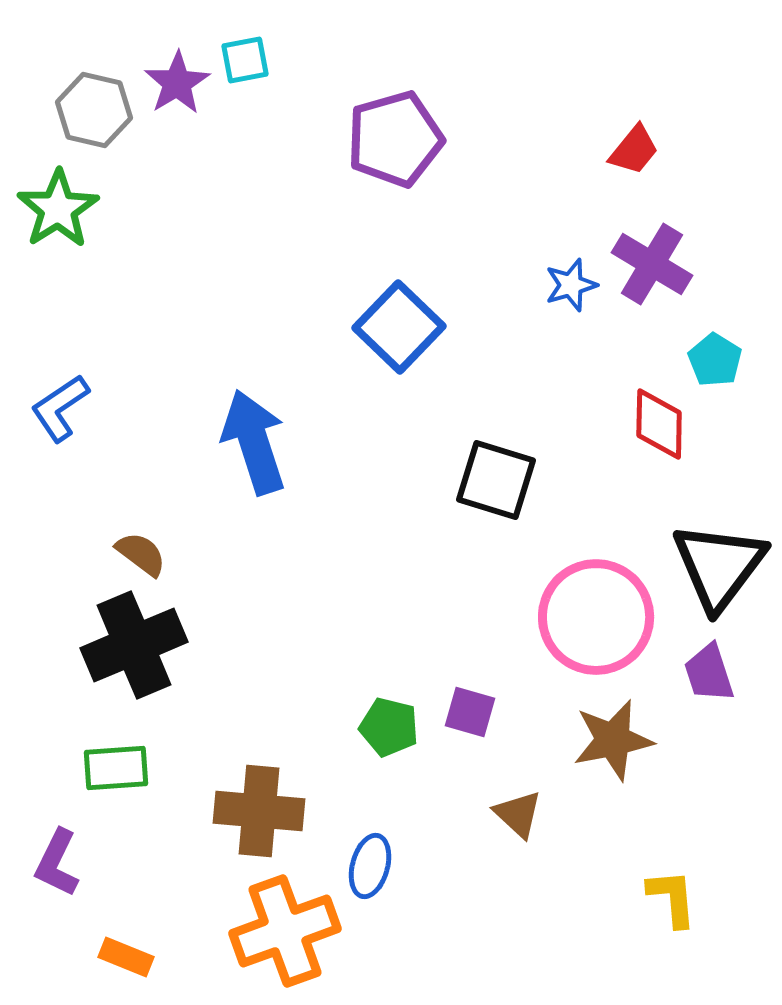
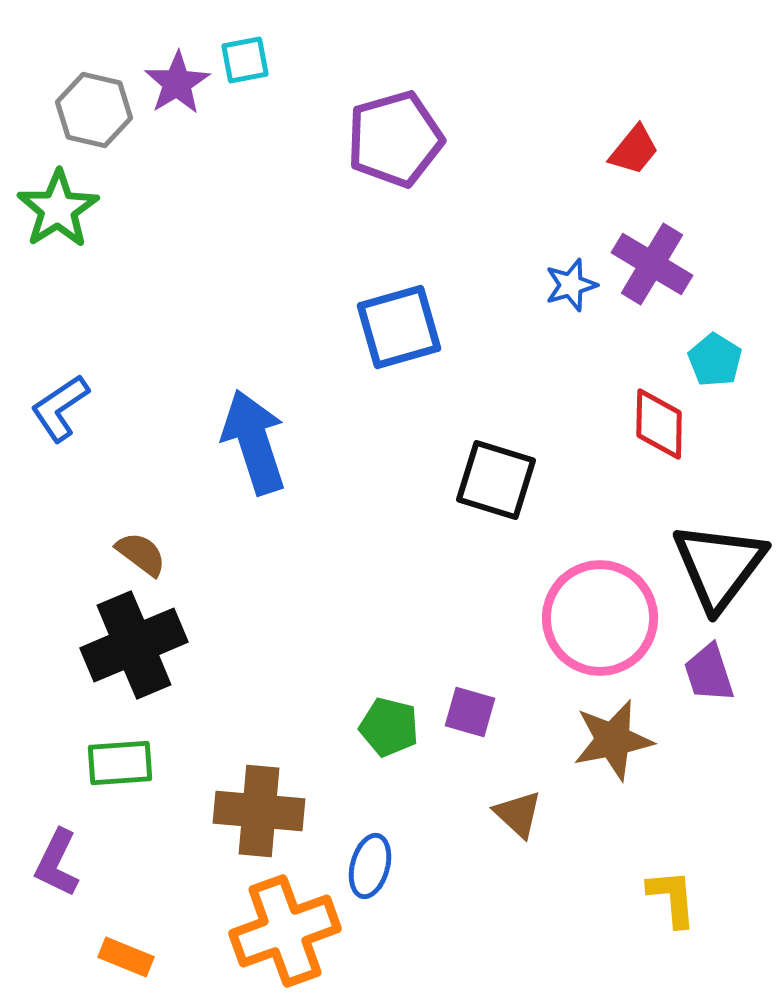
blue square: rotated 30 degrees clockwise
pink circle: moved 4 px right, 1 px down
green rectangle: moved 4 px right, 5 px up
